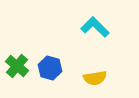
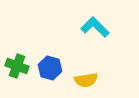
green cross: rotated 20 degrees counterclockwise
yellow semicircle: moved 9 px left, 2 px down
